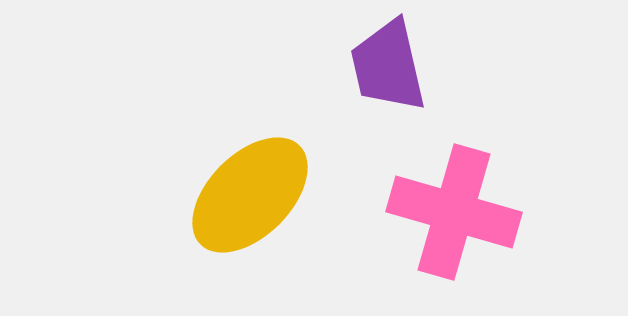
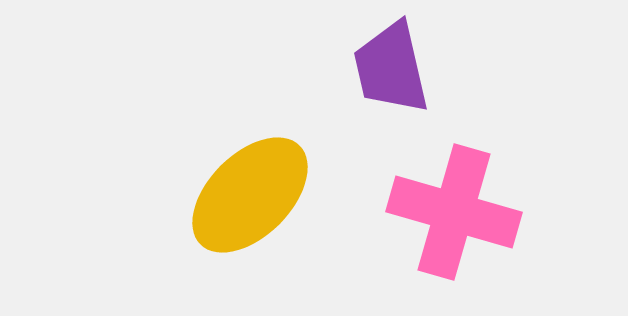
purple trapezoid: moved 3 px right, 2 px down
